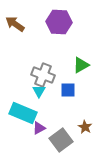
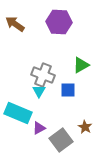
cyan rectangle: moved 5 px left
